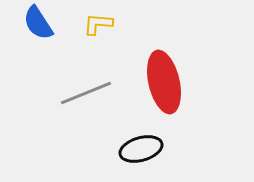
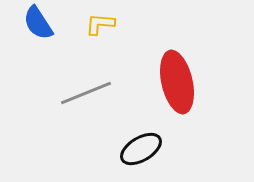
yellow L-shape: moved 2 px right
red ellipse: moved 13 px right
black ellipse: rotated 15 degrees counterclockwise
